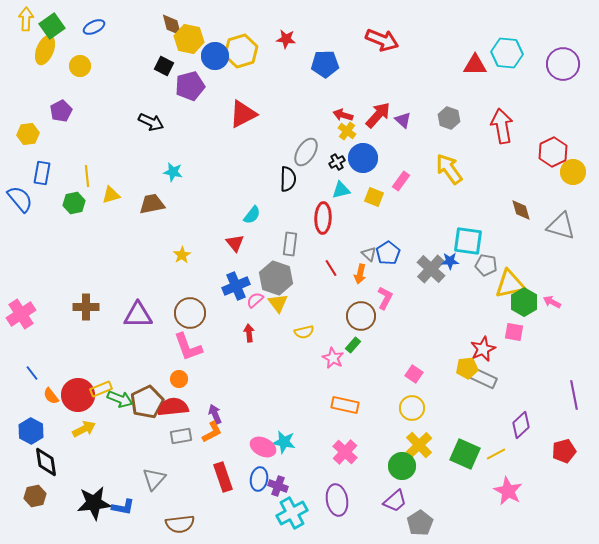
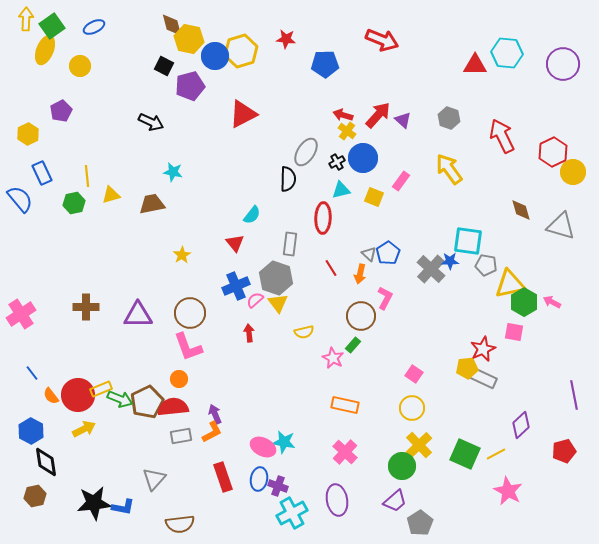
red arrow at (502, 126): moved 10 px down; rotated 16 degrees counterclockwise
yellow hexagon at (28, 134): rotated 20 degrees counterclockwise
blue rectangle at (42, 173): rotated 35 degrees counterclockwise
